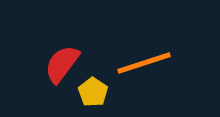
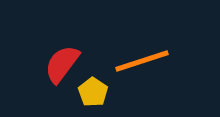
orange line: moved 2 px left, 2 px up
